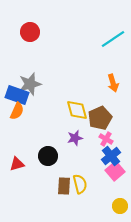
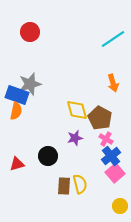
orange semicircle: moved 1 px left; rotated 12 degrees counterclockwise
brown pentagon: rotated 20 degrees counterclockwise
pink square: moved 2 px down
